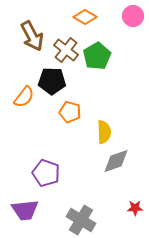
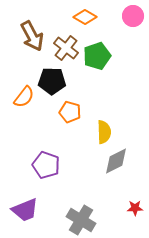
brown cross: moved 2 px up
green pentagon: rotated 12 degrees clockwise
gray diamond: rotated 8 degrees counterclockwise
purple pentagon: moved 8 px up
purple trapezoid: rotated 16 degrees counterclockwise
